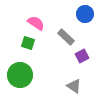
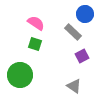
gray rectangle: moved 7 px right, 5 px up
green square: moved 7 px right, 1 px down
